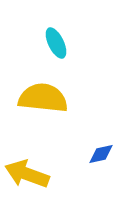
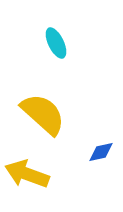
yellow semicircle: moved 16 px down; rotated 36 degrees clockwise
blue diamond: moved 2 px up
